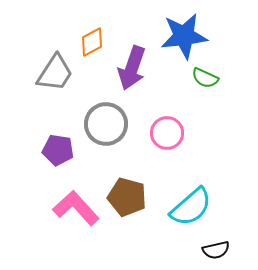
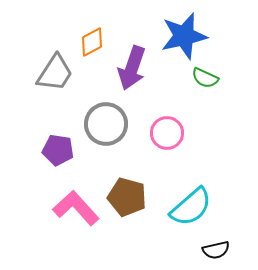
blue star: rotated 6 degrees counterclockwise
